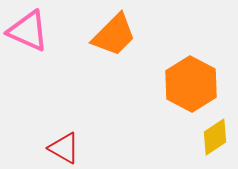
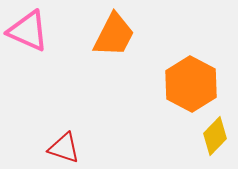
orange trapezoid: rotated 18 degrees counterclockwise
yellow diamond: moved 1 px up; rotated 12 degrees counterclockwise
red triangle: rotated 12 degrees counterclockwise
